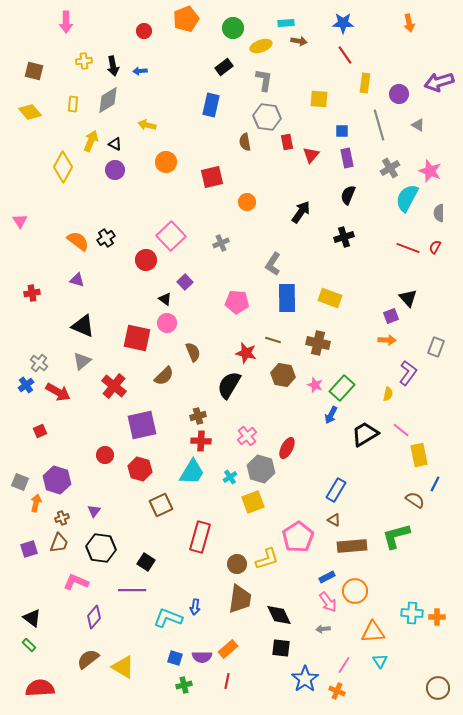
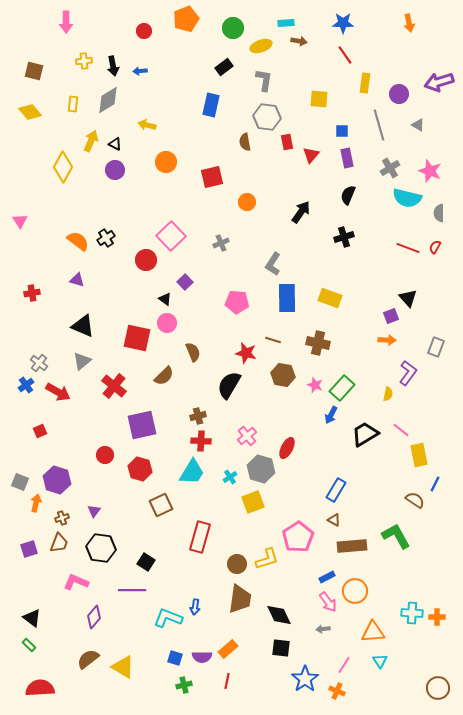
cyan semicircle at (407, 198): rotated 104 degrees counterclockwise
green L-shape at (396, 536): rotated 76 degrees clockwise
